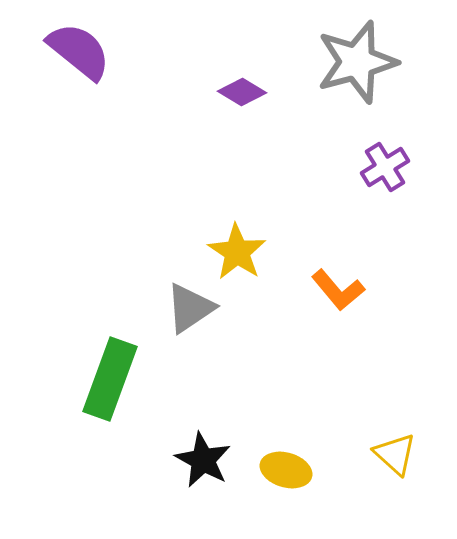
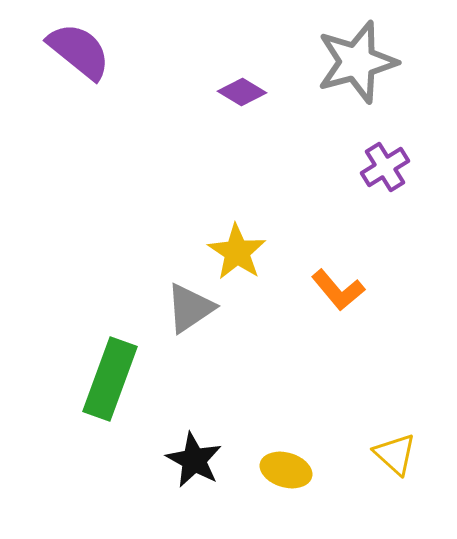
black star: moved 9 px left
